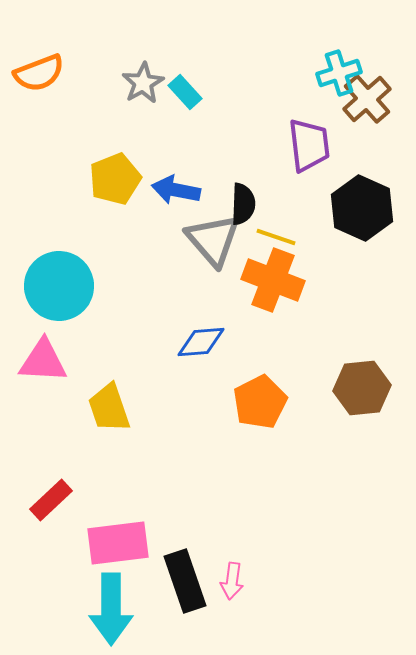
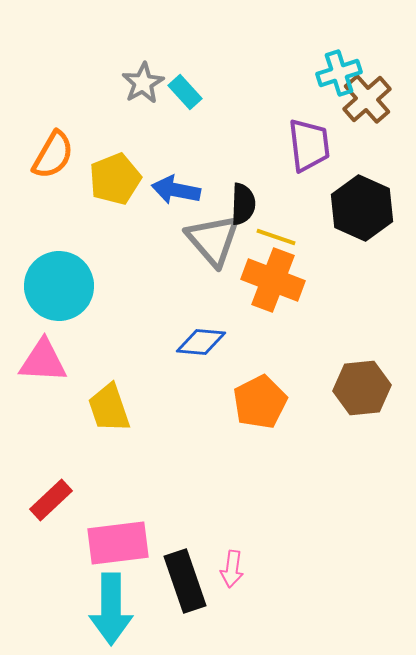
orange semicircle: moved 14 px right, 82 px down; rotated 39 degrees counterclockwise
blue diamond: rotated 9 degrees clockwise
pink arrow: moved 12 px up
